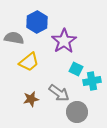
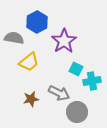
gray arrow: rotated 10 degrees counterclockwise
